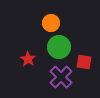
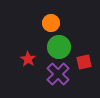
red square: rotated 21 degrees counterclockwise
purple cross: moved 3 px left, 3 px up
